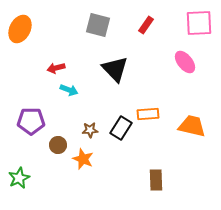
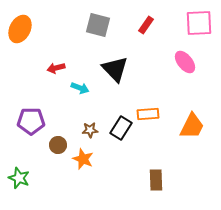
cyan arrow: moved 11 px right, 2 px up
orange trapezoid: rotated 104 degrees clockwise
green star: rotated 25 degrees counterclockwise
